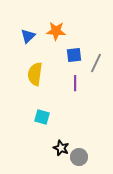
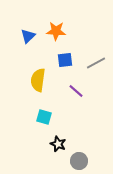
blue square: moved 9 px left, 5 px down
gray line: rotated 36 degrees clockwise
yellow semicircle: moved 3 px right, 6 px down
purple line: moved 1 px right, 8 px down; rotated 49 degrees counterclockwise
cyan square: moved 2 px right
black star: moved 3 px left, 4 px up
gray circle: moved 4 px down
